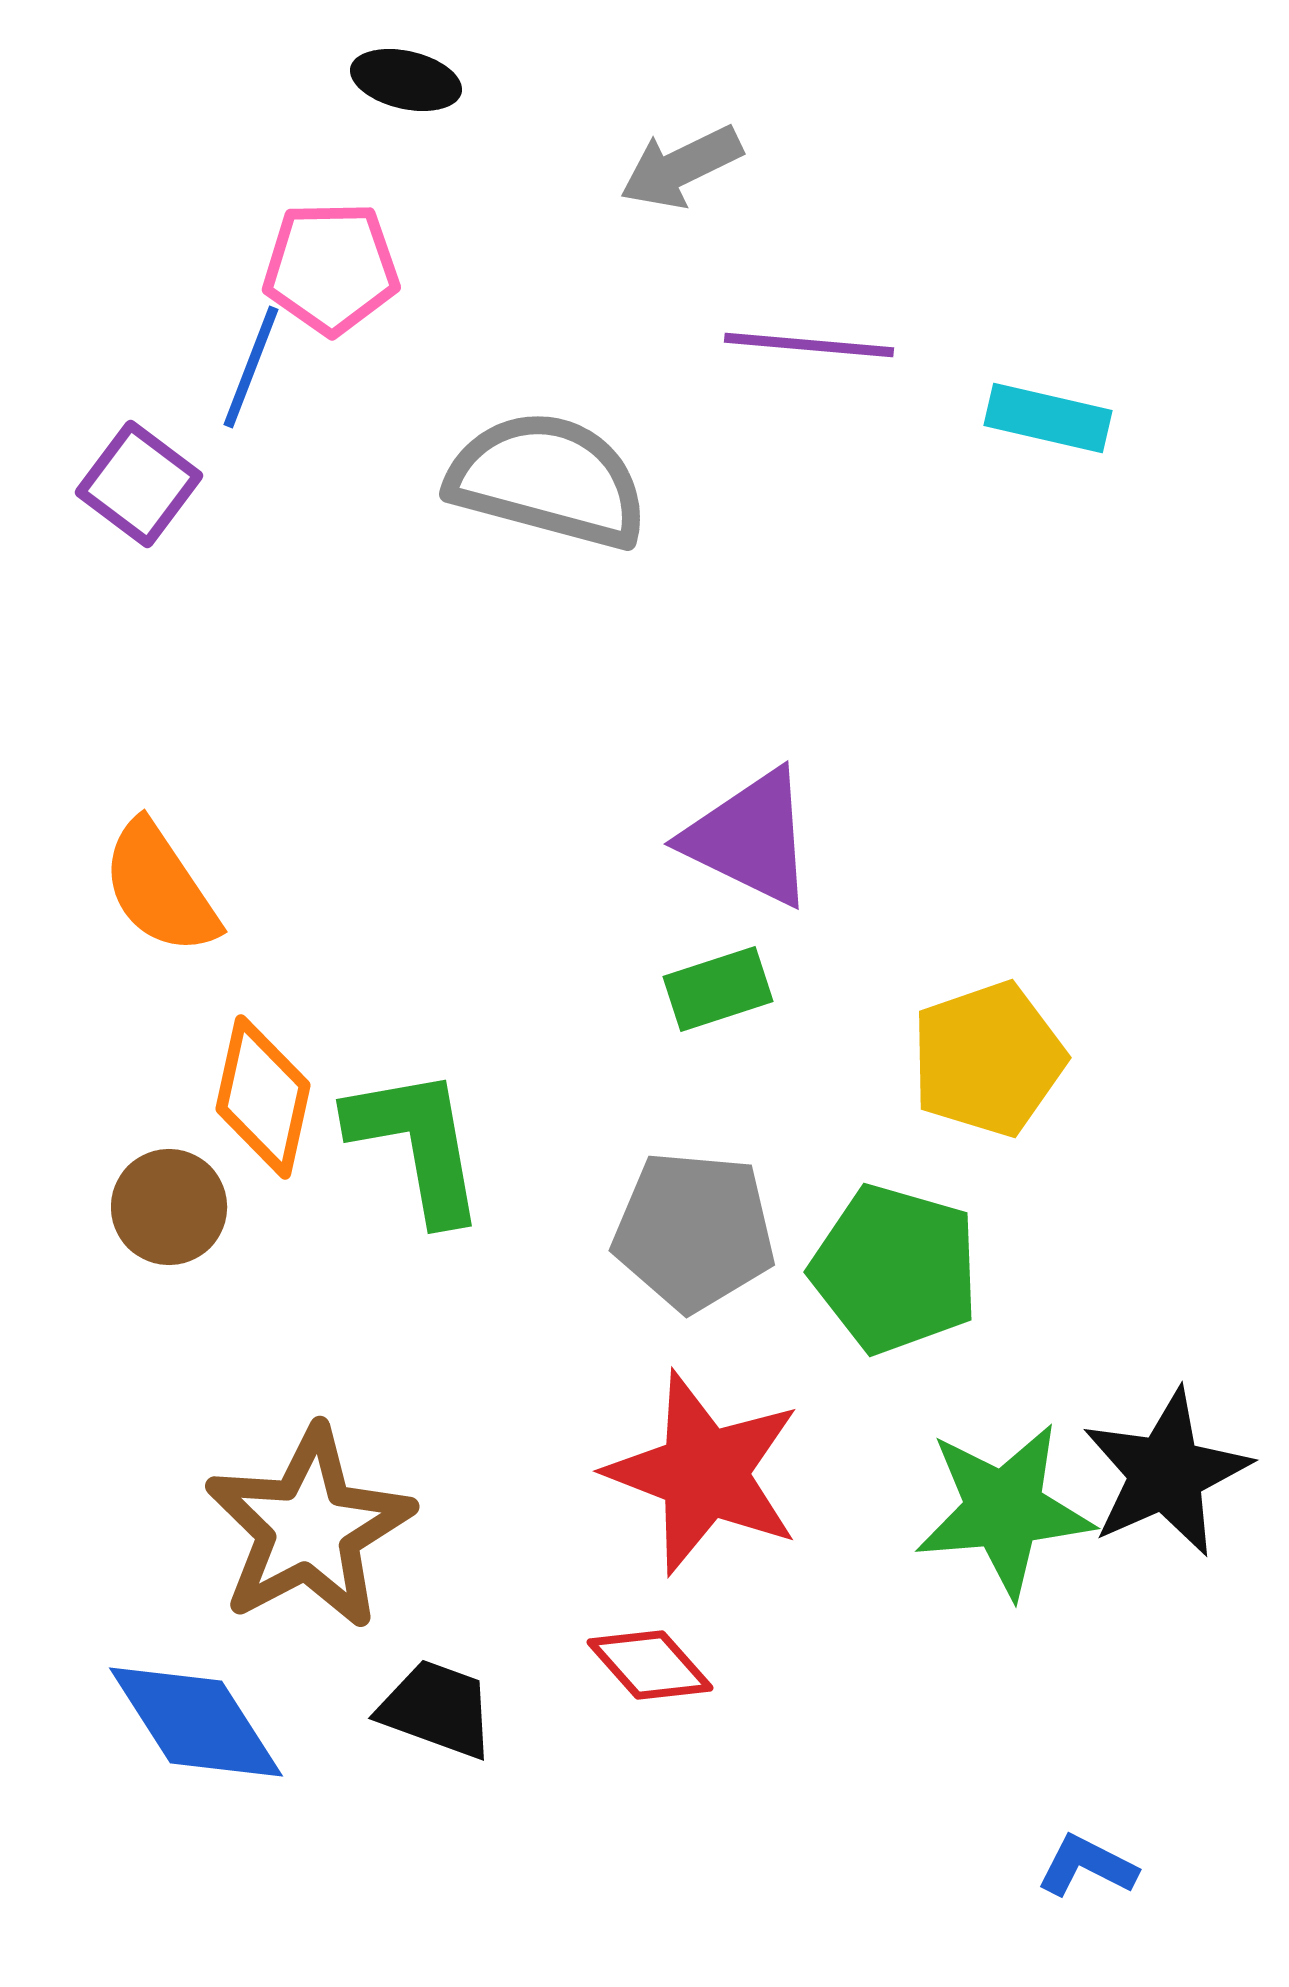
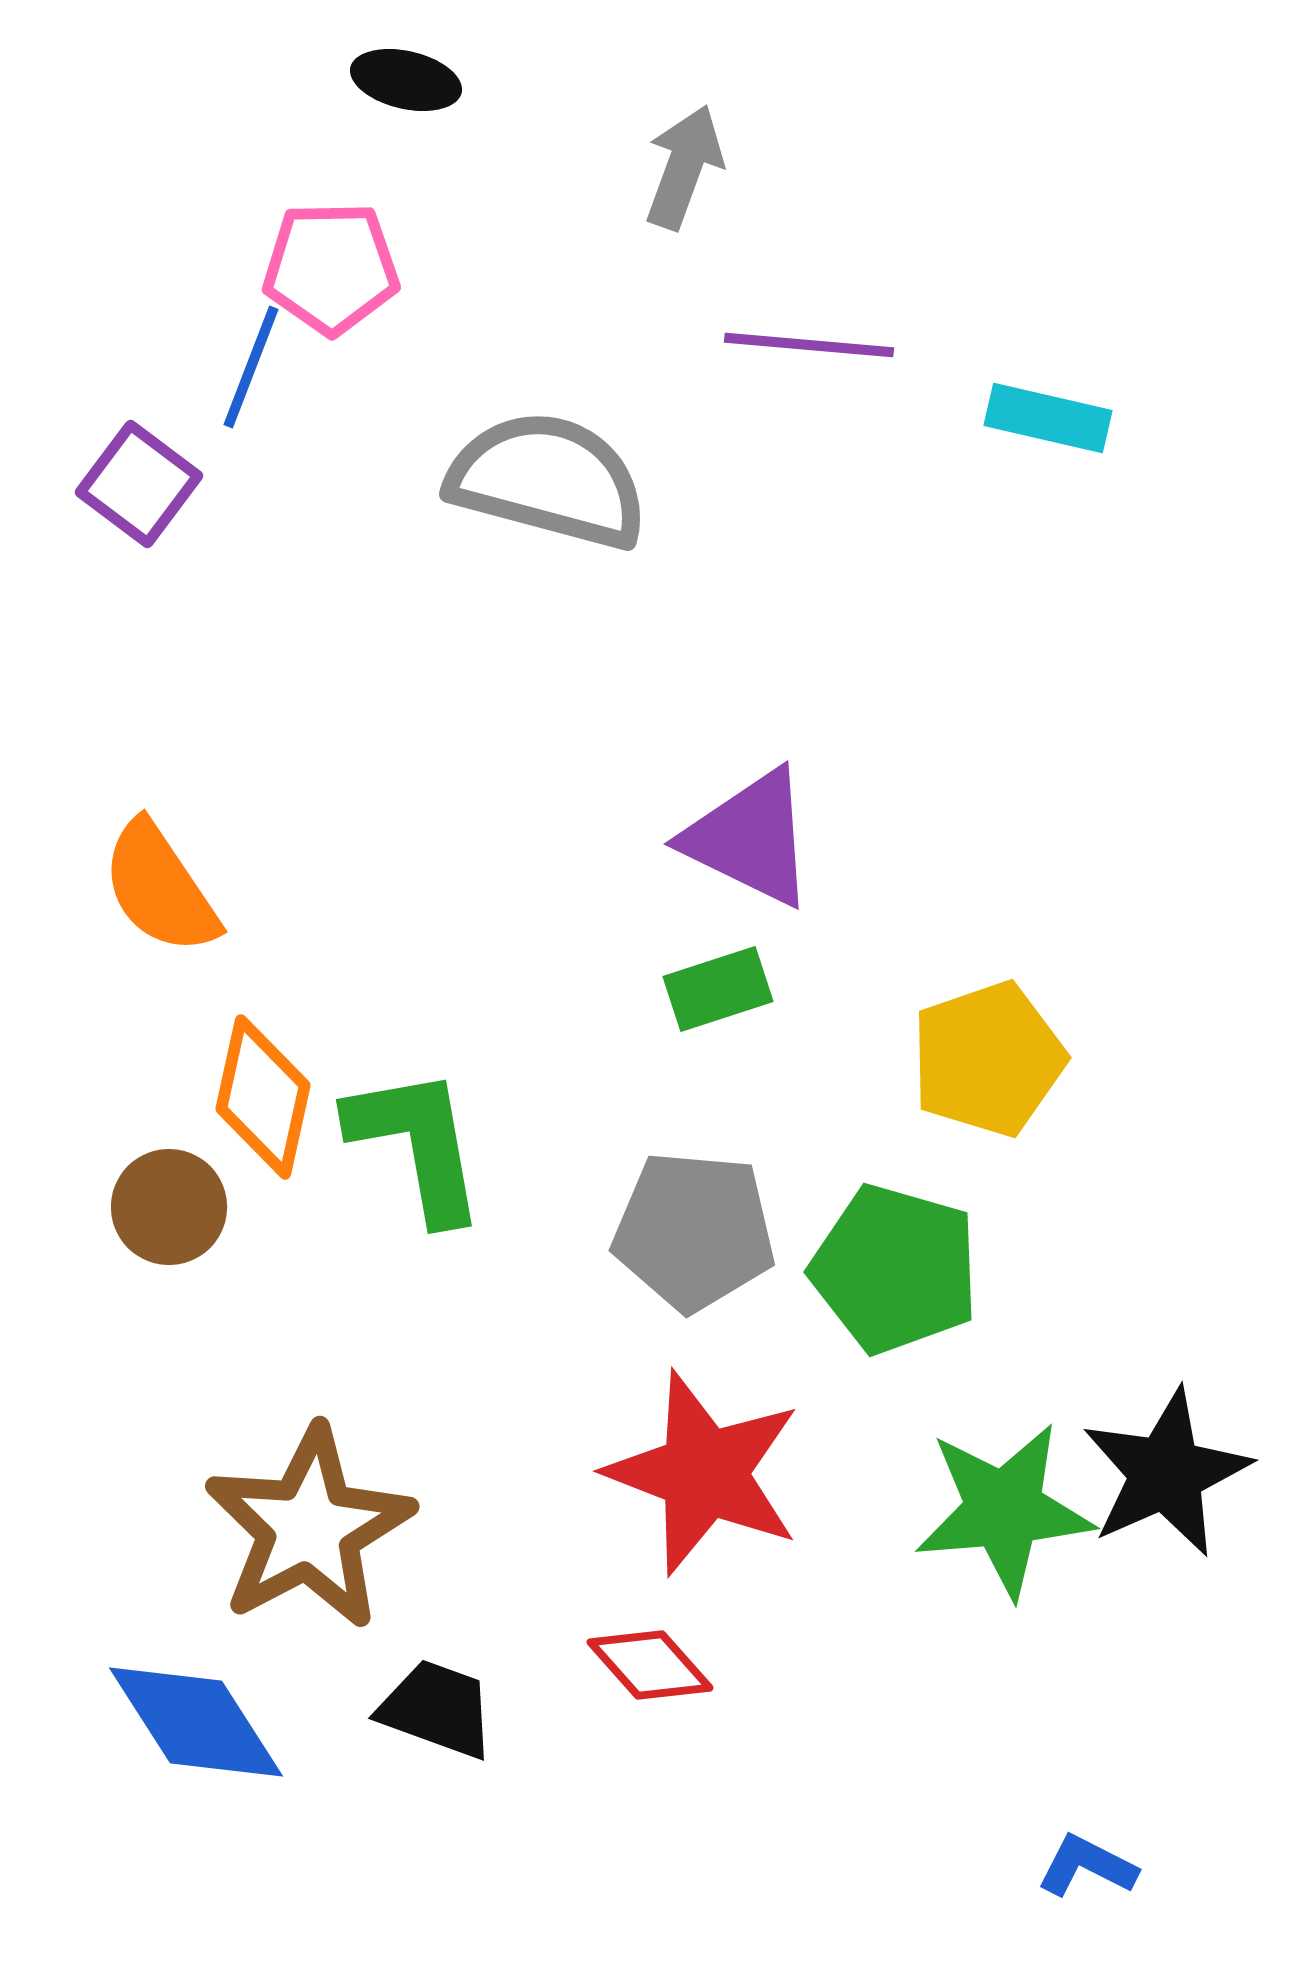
gray arrow: moved 3 px right; rotated 136 degrees clockwise
